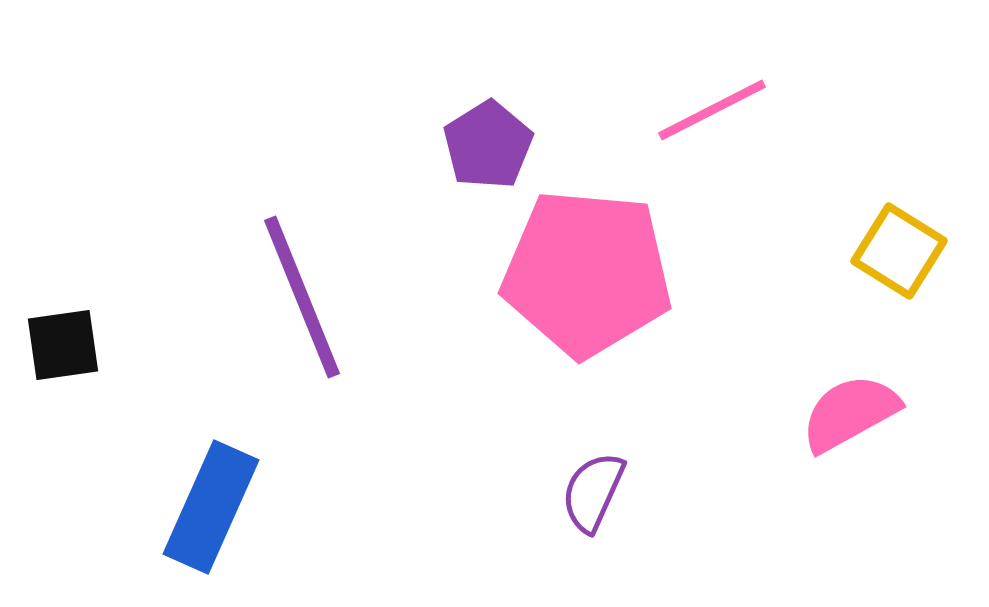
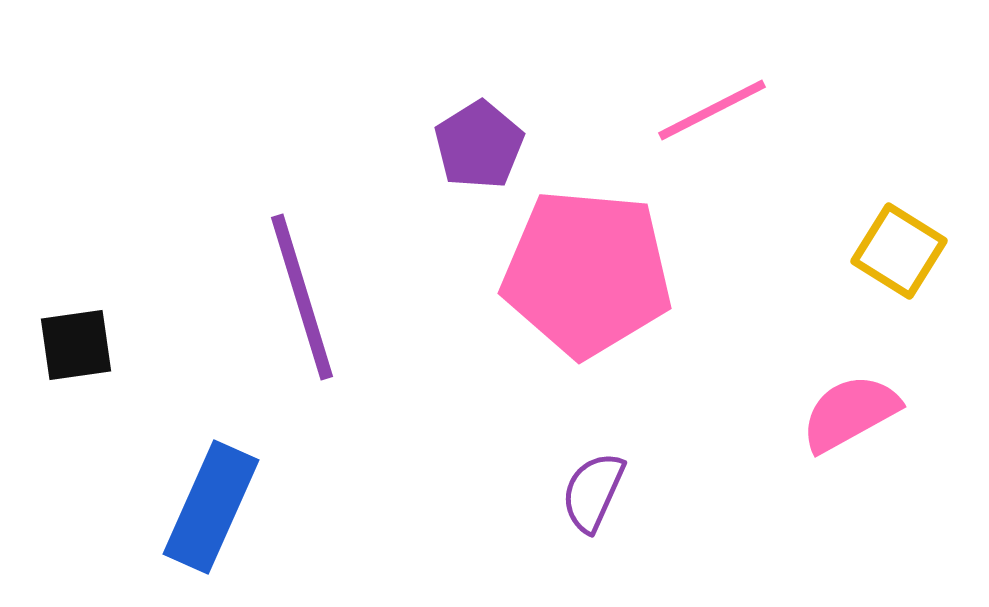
purple pentagon: moved 9 px left
purple line: rotated 5 degrees clockwise
black square: moved 13 px right
